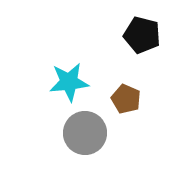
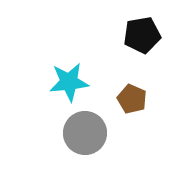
black pentagon: rotated 24 degrees counterclockwise
brown pentagon: moved 6 px right
